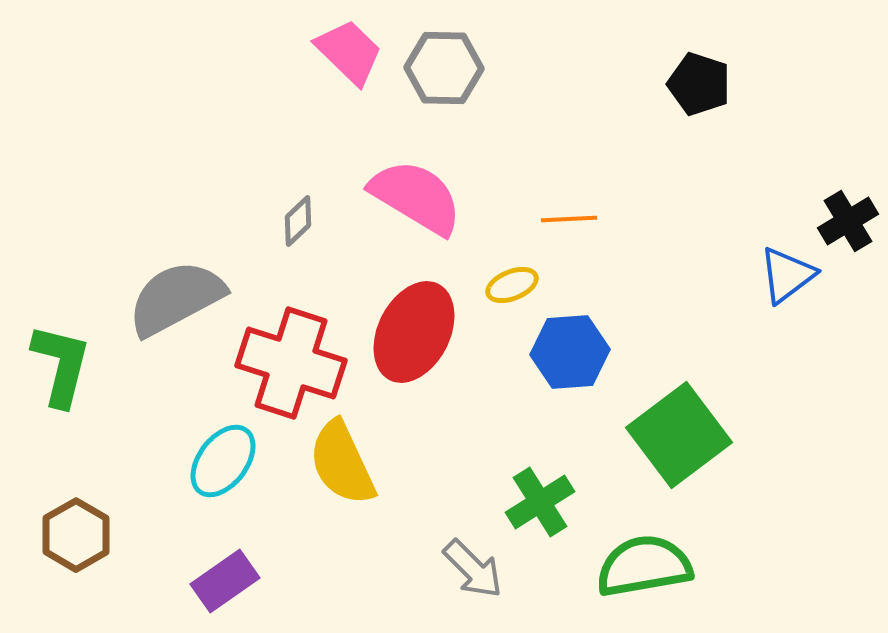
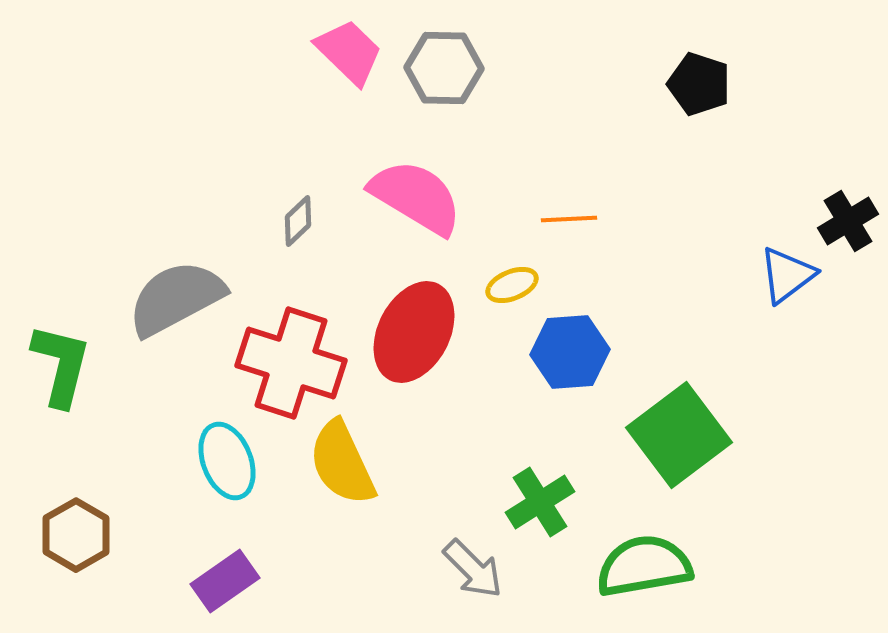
cyan ellipse: moved 4 px right; rotated 58 degrees counterclockwise
